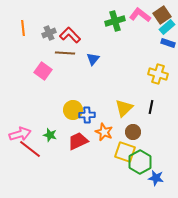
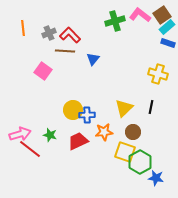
brown line: moved 2 px up
orange star: rotated 30 degrees counterclockwise
